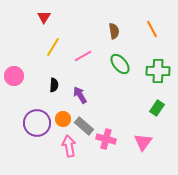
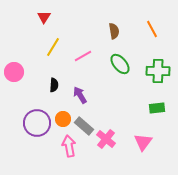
pink circle: moved 4 px up
green rectangle: rotated 49 degrees clockwise
pink cross: rotated 24 degrees clockwise
